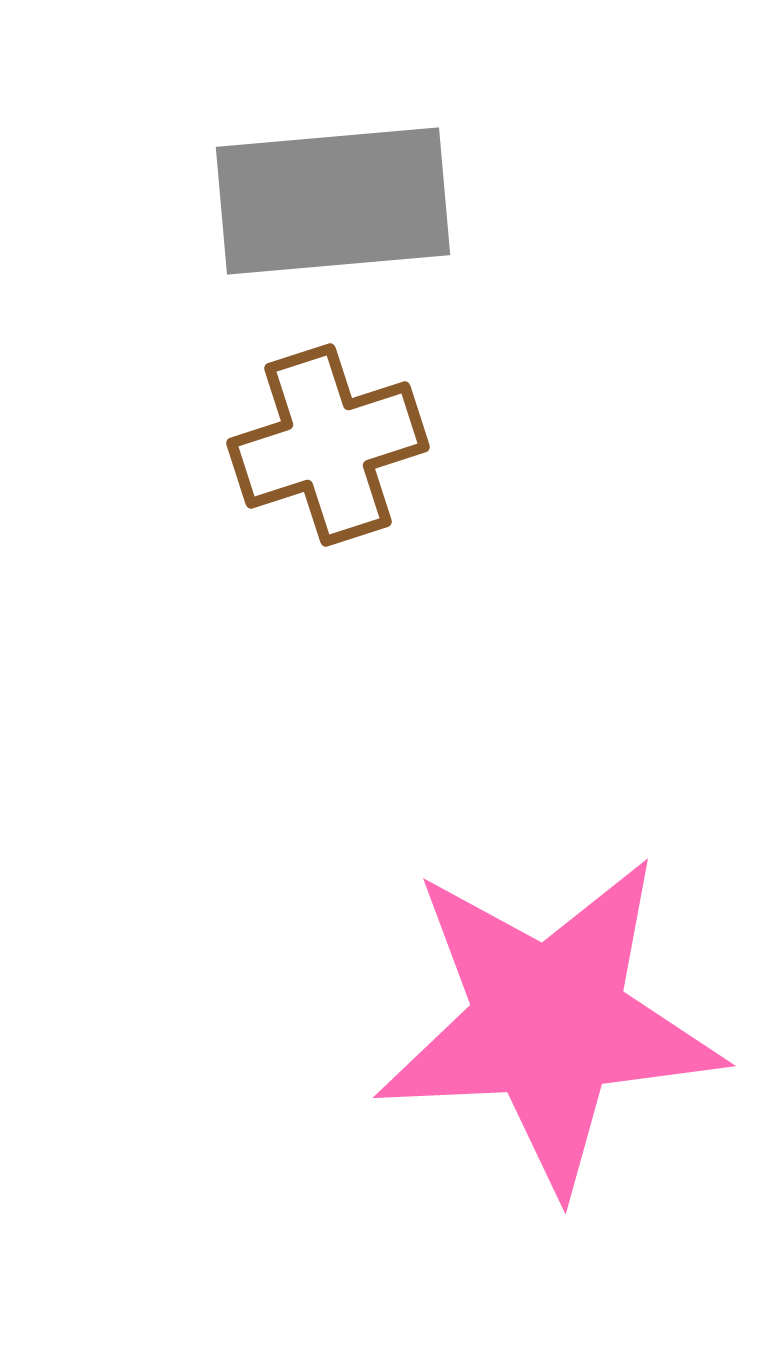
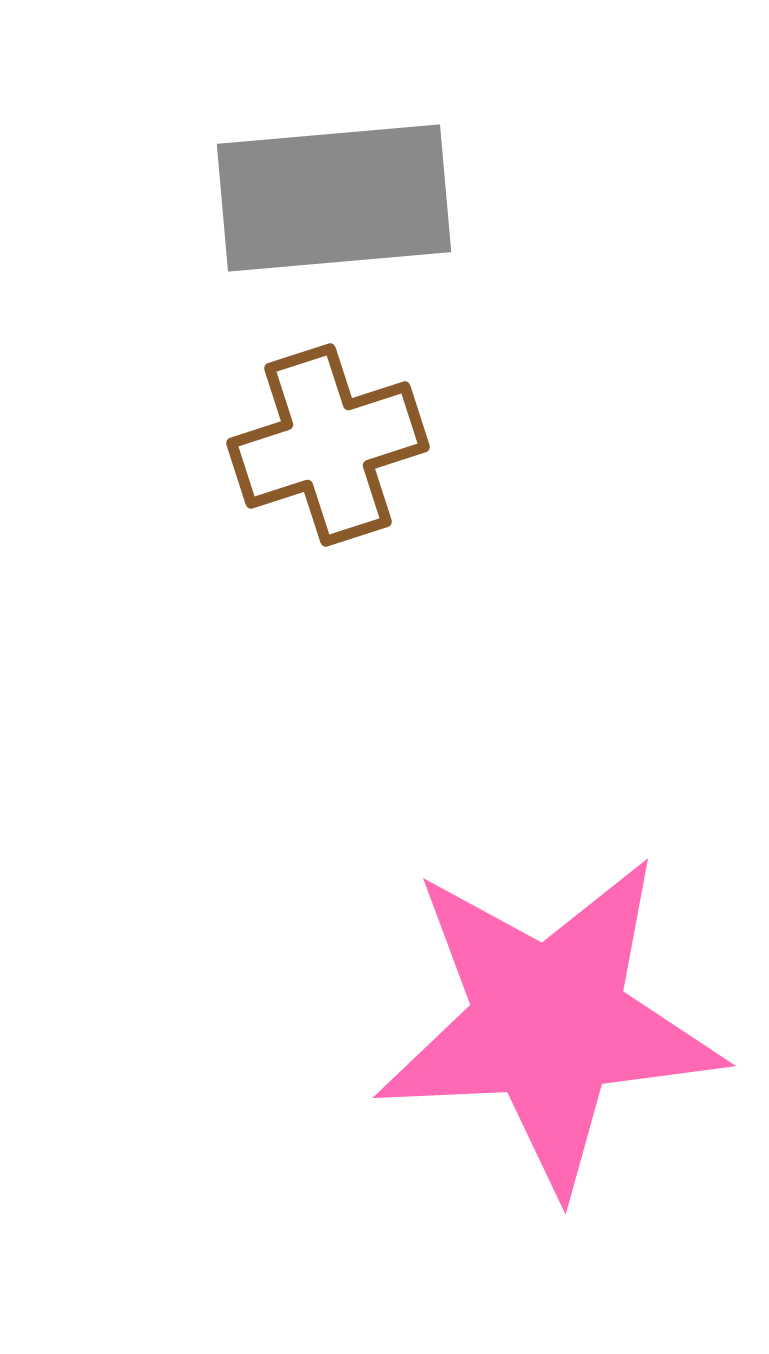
gray rectangle: moved 1 px right, 3 px up
